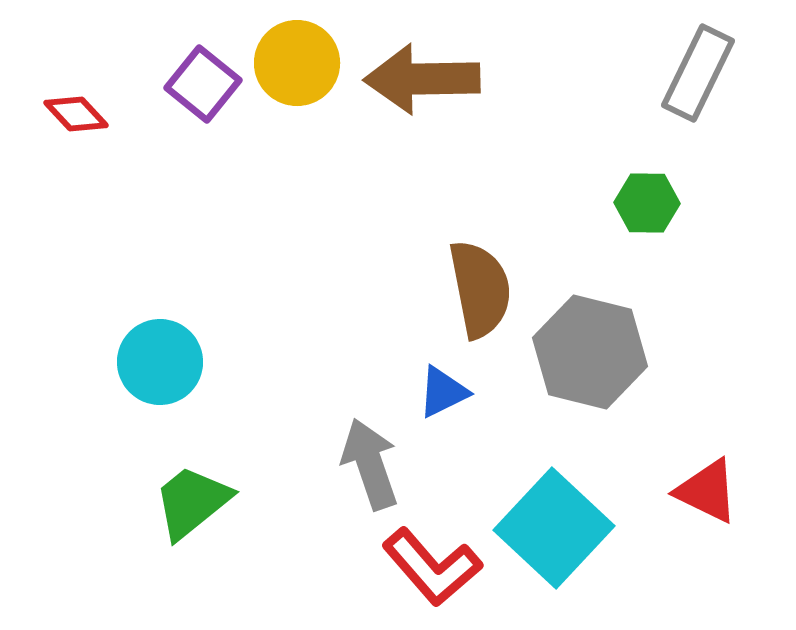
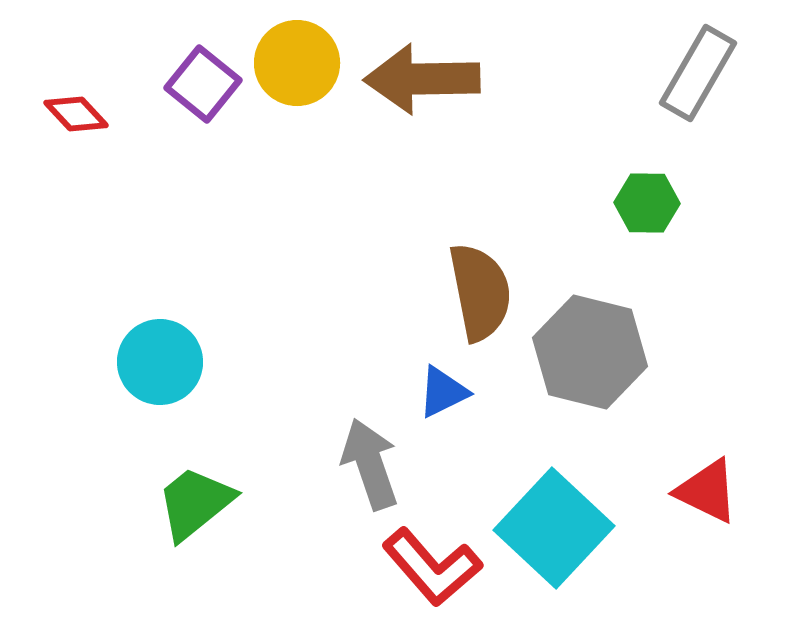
gray rectangle: rotated 4 degrees clockwise
brown semicircle: moved 3 px down
green trapezoid: moved 3 px right, 1 px down
